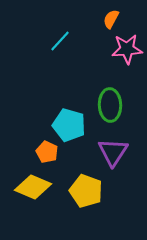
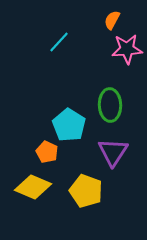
orange semicircle: moved 1 px right, 1 px down
cyan line: moved 1 px left, 1 px down
cyan pentagon: rotated 16 degrees clockwise
